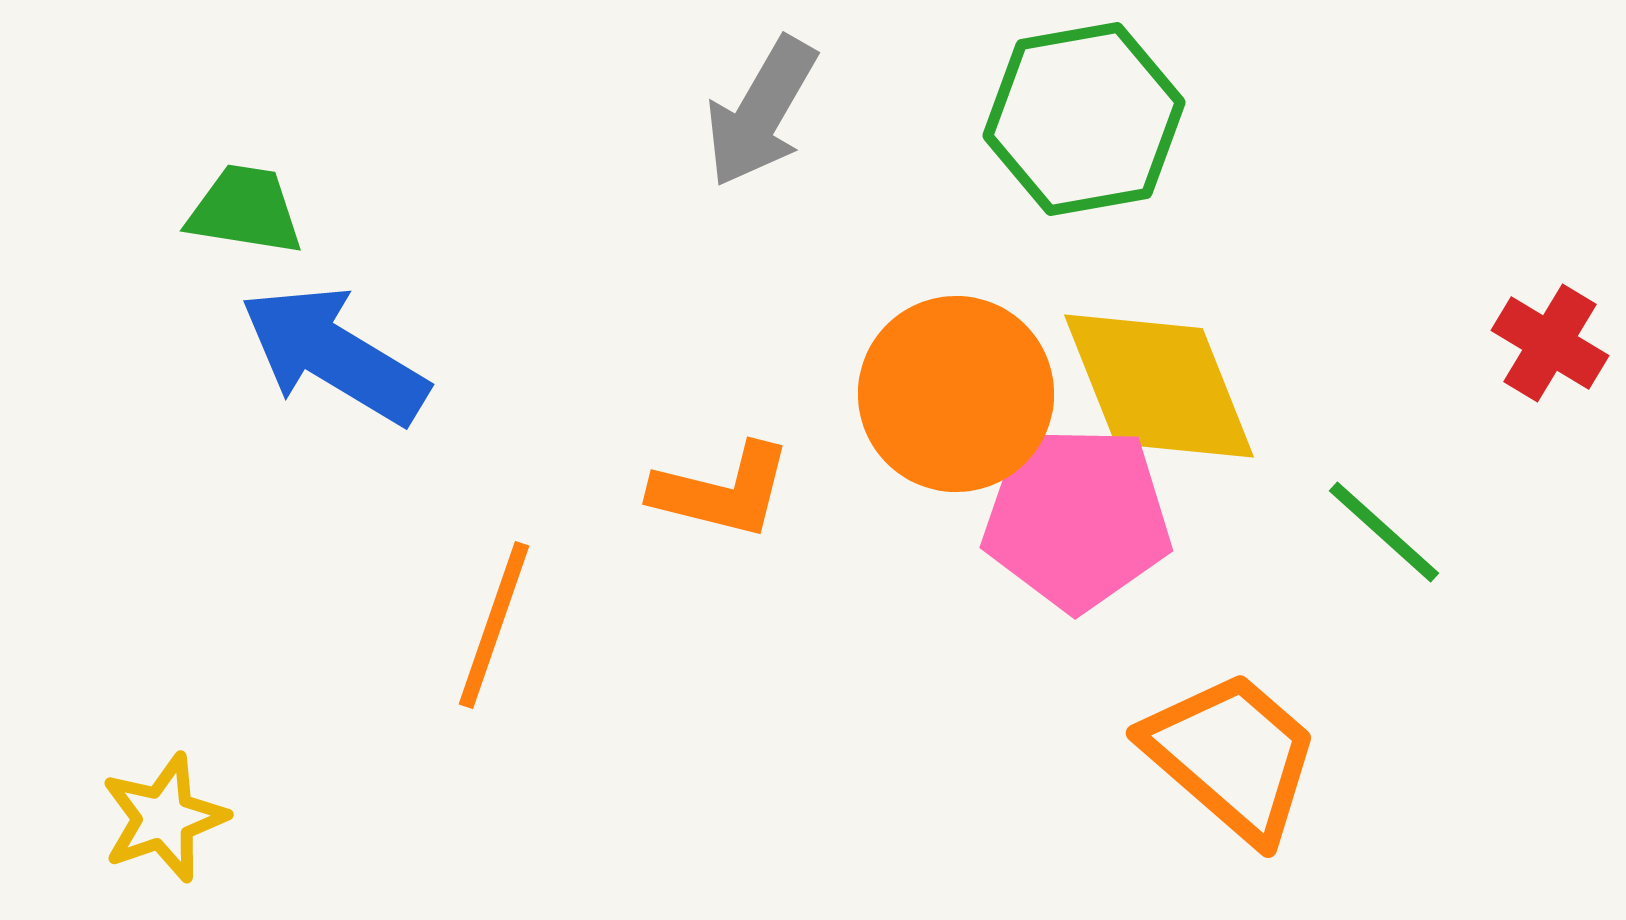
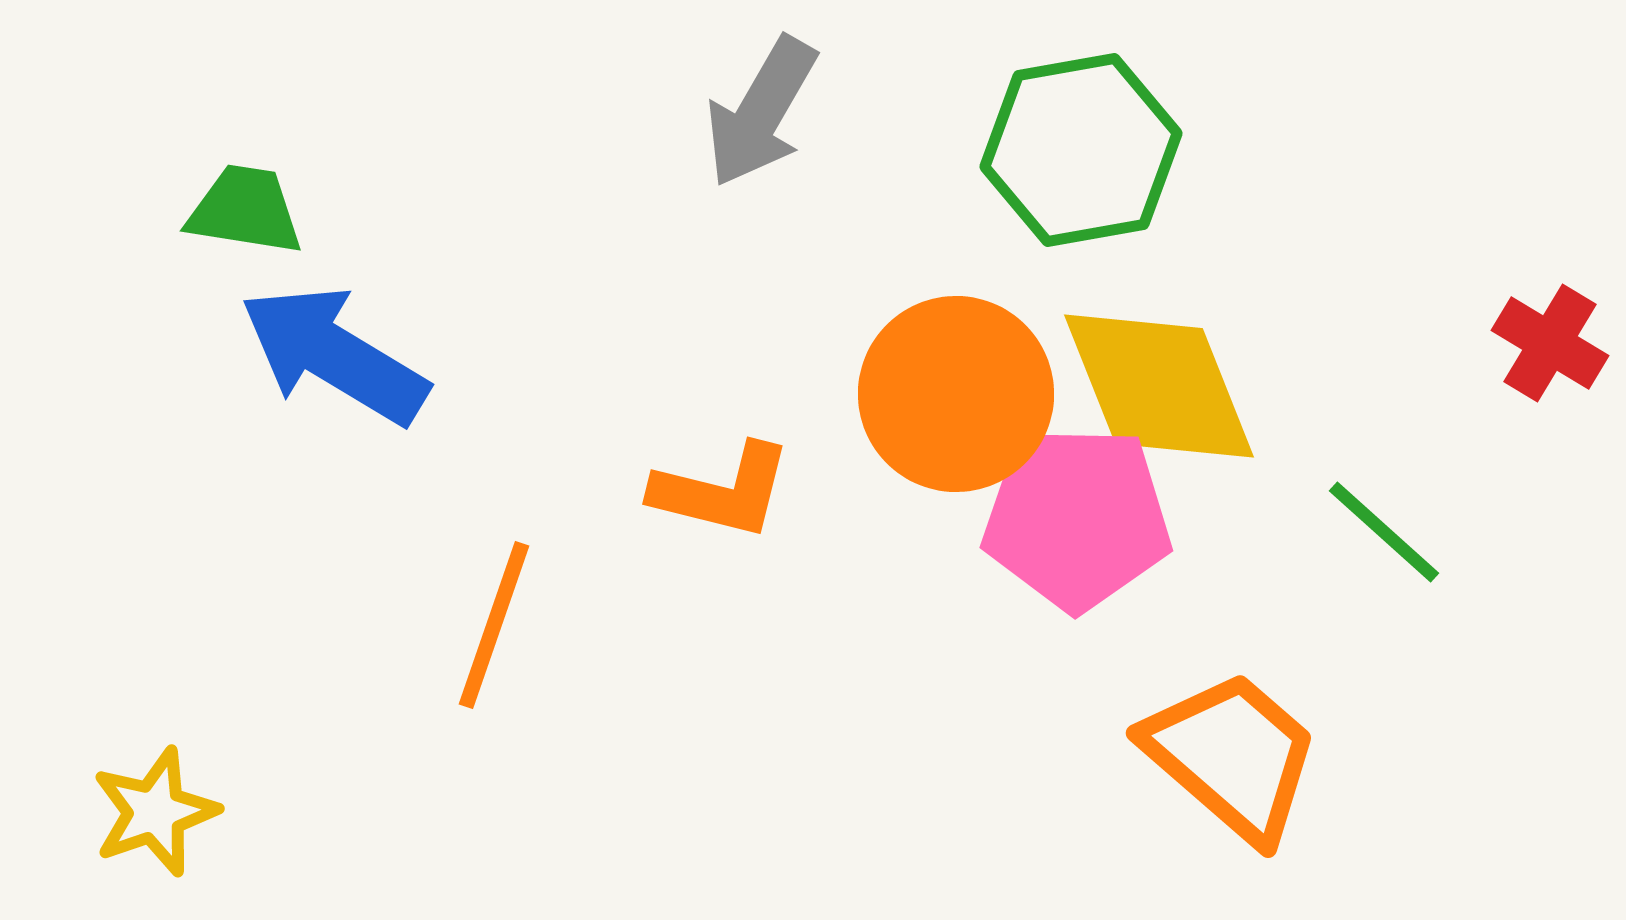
green hexagon: moved 3 px left, 31 px down
yellow star: moved 9 px left, 6 px up
